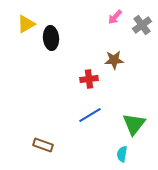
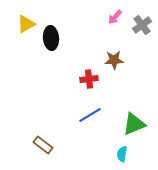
green triangle: rotated 30 degrees clockwise
brown rectangle: rotated 18 degrees clockwise
